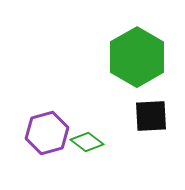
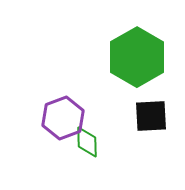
purple hexagon: moved 16 px right, 15 px up; rotated 6 degrees counterclockwise
green diamond: rotated 52 degrees clockwise
